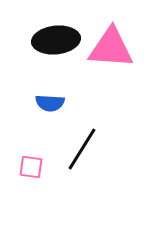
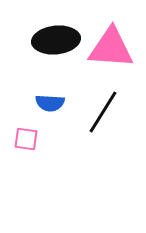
black line: moved 21 px right, 37 px up
pink square: moved 5 px left, 28 px up
